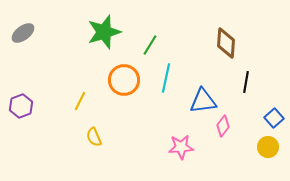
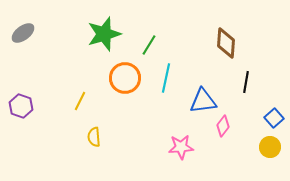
green star: moved 2 px down
green line: moved 1 px left
orange circle: moved 1 px right, 2 px up
purple hexagon: rotated 20 degrees counterclockwise
yellow semicircle: rotated 18 degrees clockwise
yellow circle: moved 2 px right
